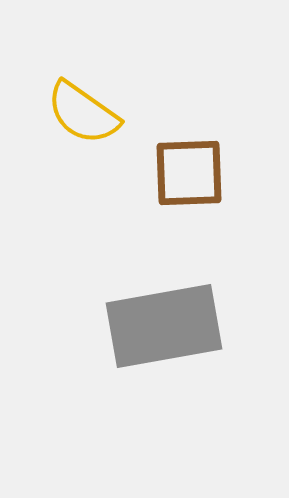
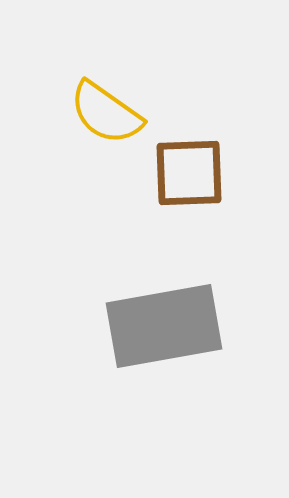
yellow semicircle: moved 23 px right
